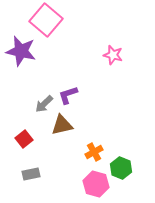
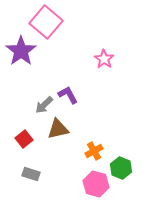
pink square: moved 2 px down
purple star: rotated 24 degrees clockwise
pink star: moved 9 px left, 4 px down; rotated 18 degrees clockwise
purple L-shape: rotated 80 degrees clockwise
gray arrow: moved 1 px down
brown triangle: moved 4 px left, 4 px down
orange cross: moved 1 px up
gray rectangle: rotated 30 degrees clockwise
